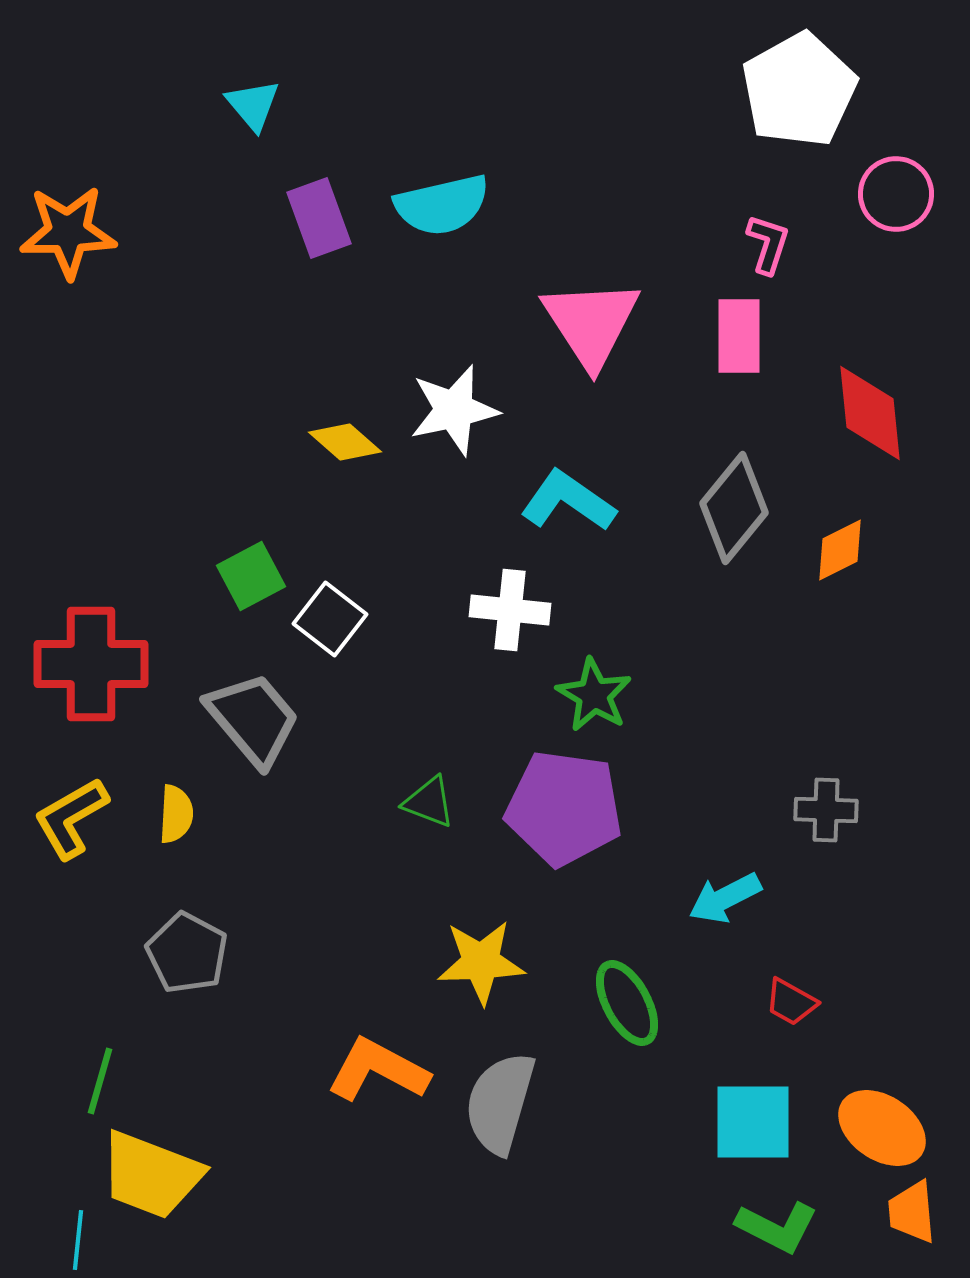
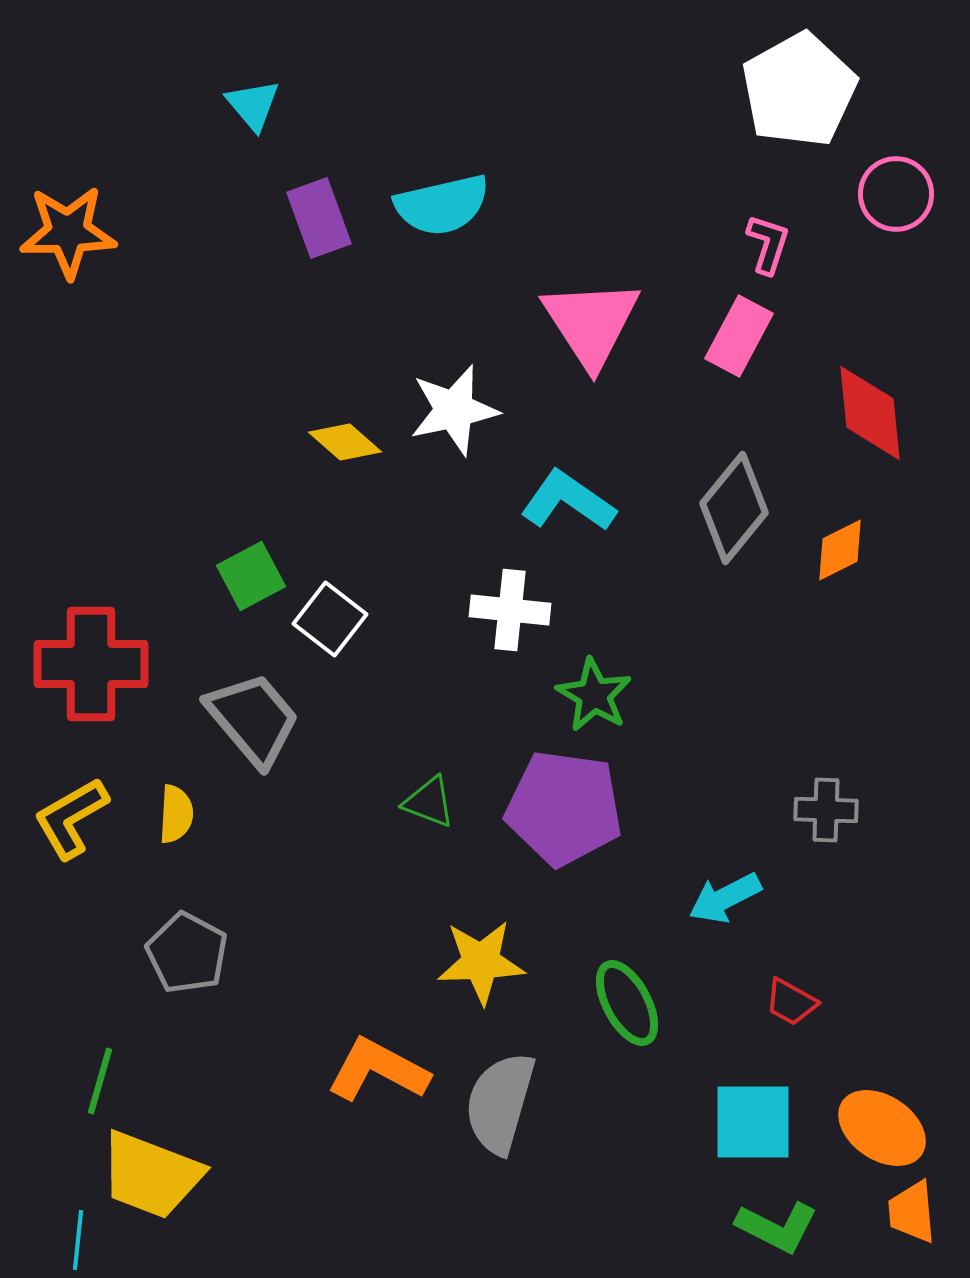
pink rectangle: rotated 28 degrees clockwise
